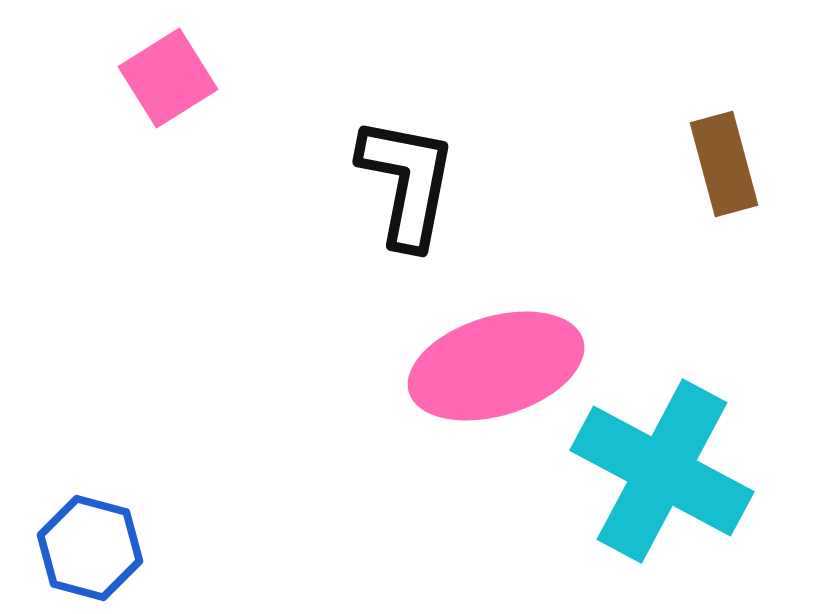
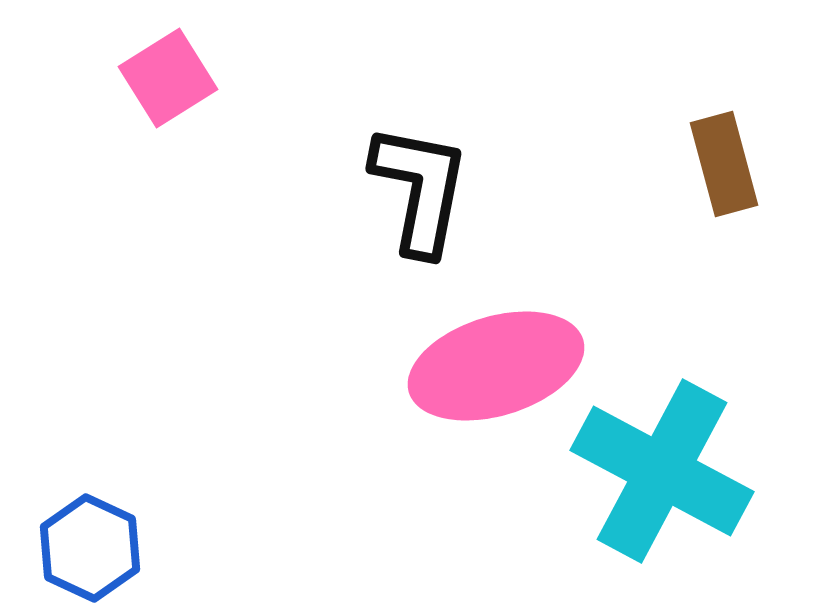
black L-shape: moved 13 px right, 7 px down
blue hexagon: rotated 10 degrees clockwise
